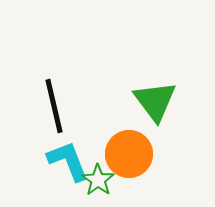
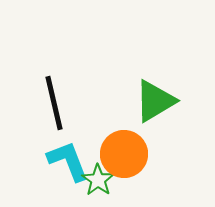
green triangle: rotated 36 degrees clockwise
black line: moved 3 px up
orange circle: moved 5 px left
